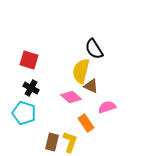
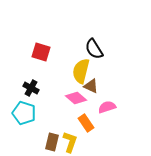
red square: moved 12 px right, 8 px up
pink diamond: moved 5 px right, 1 px down
